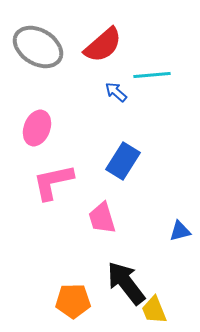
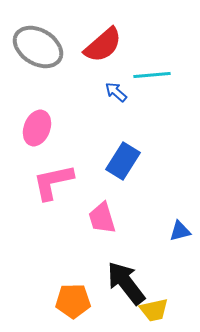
yellow trapezoid: rotated 80 degrees counterclockwise
